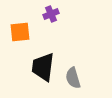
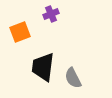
orange square: rotated 15 degrees counterclockwise
gray semicircle: rotated 10 degrees counterclockwise
